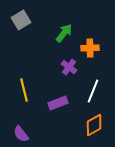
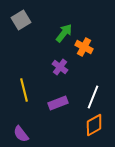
orange cross: moved 6 px left, 1 px up; rotated 30 degrees clockwise
purple cross: moved 9 px left
white line: moved 6 px down
